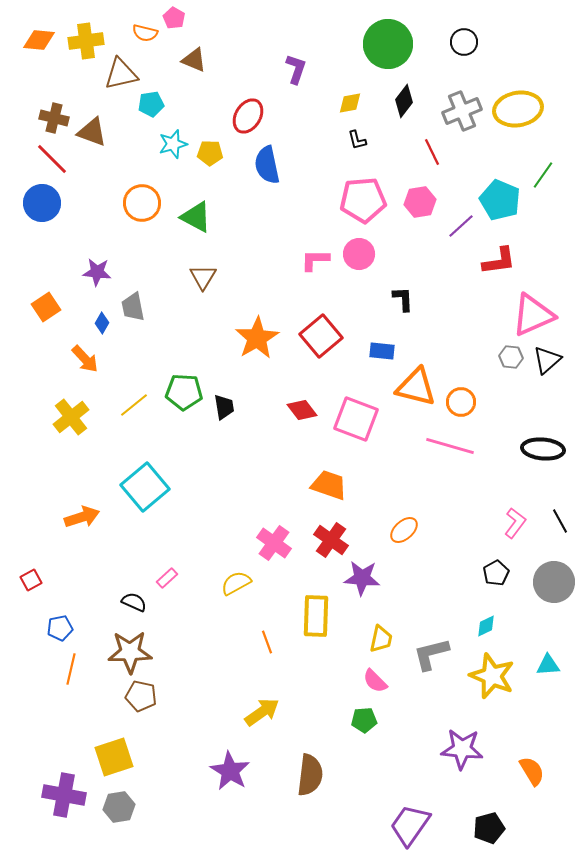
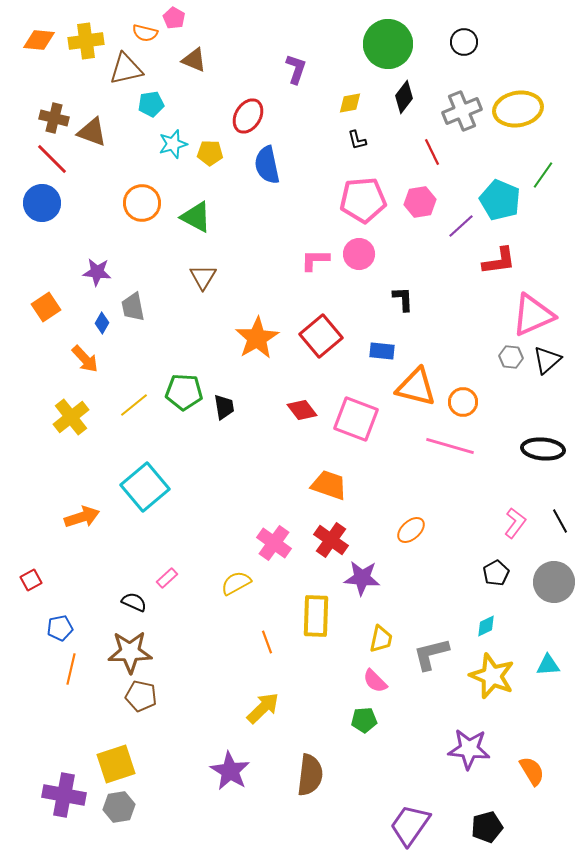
brown triangle at (121, 74): moved 5 px right, 5 px up
black diamond at (404, 101): moved 4 px up
orange circle at (461, 402): moved 2 px right
orange ellipse at (404, 530): moved 7 px right
yellow arrow at (262, 712): moved 1 px right, 4 px up; rotated 9 degrees counterclockwise
purple star at (462, 749): moved 7 px right
yellow square at (114, 757): moved 2 px right, 7 px down
black pentagon at (489, 828): moved 2 px left, 1 px up
